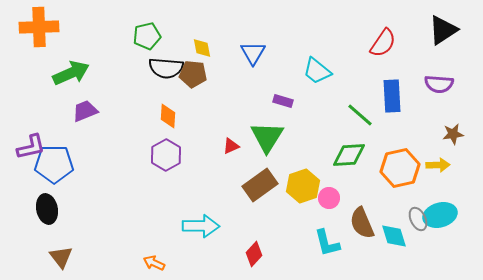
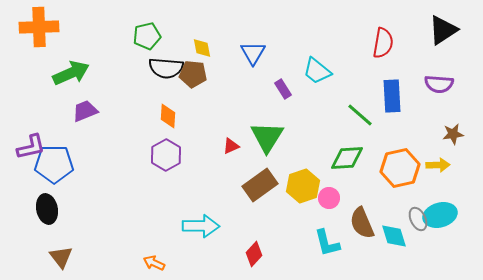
red semicircle: rotated 24 degrees counterclockwise
purple rectangle: moved 12 px up; rotated 42 degrees clockwise
green diamond: moved 2 px left, 3 px down
